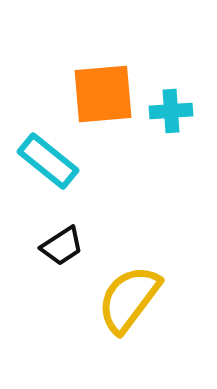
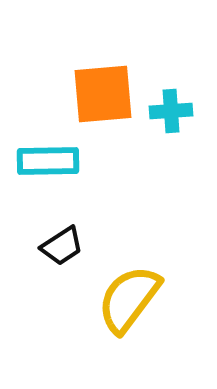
cyan rectangle: rotated 40 degrees counterclockwise
